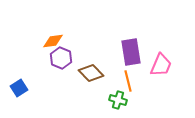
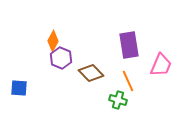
orange diamond: rotated 55 degrees counterclockwise
purple rectangle: moved 2 px left, 7 px up
orange line: rotated 10 degrees counterclockwise
blue square: rotated 36 degrees clockwise
